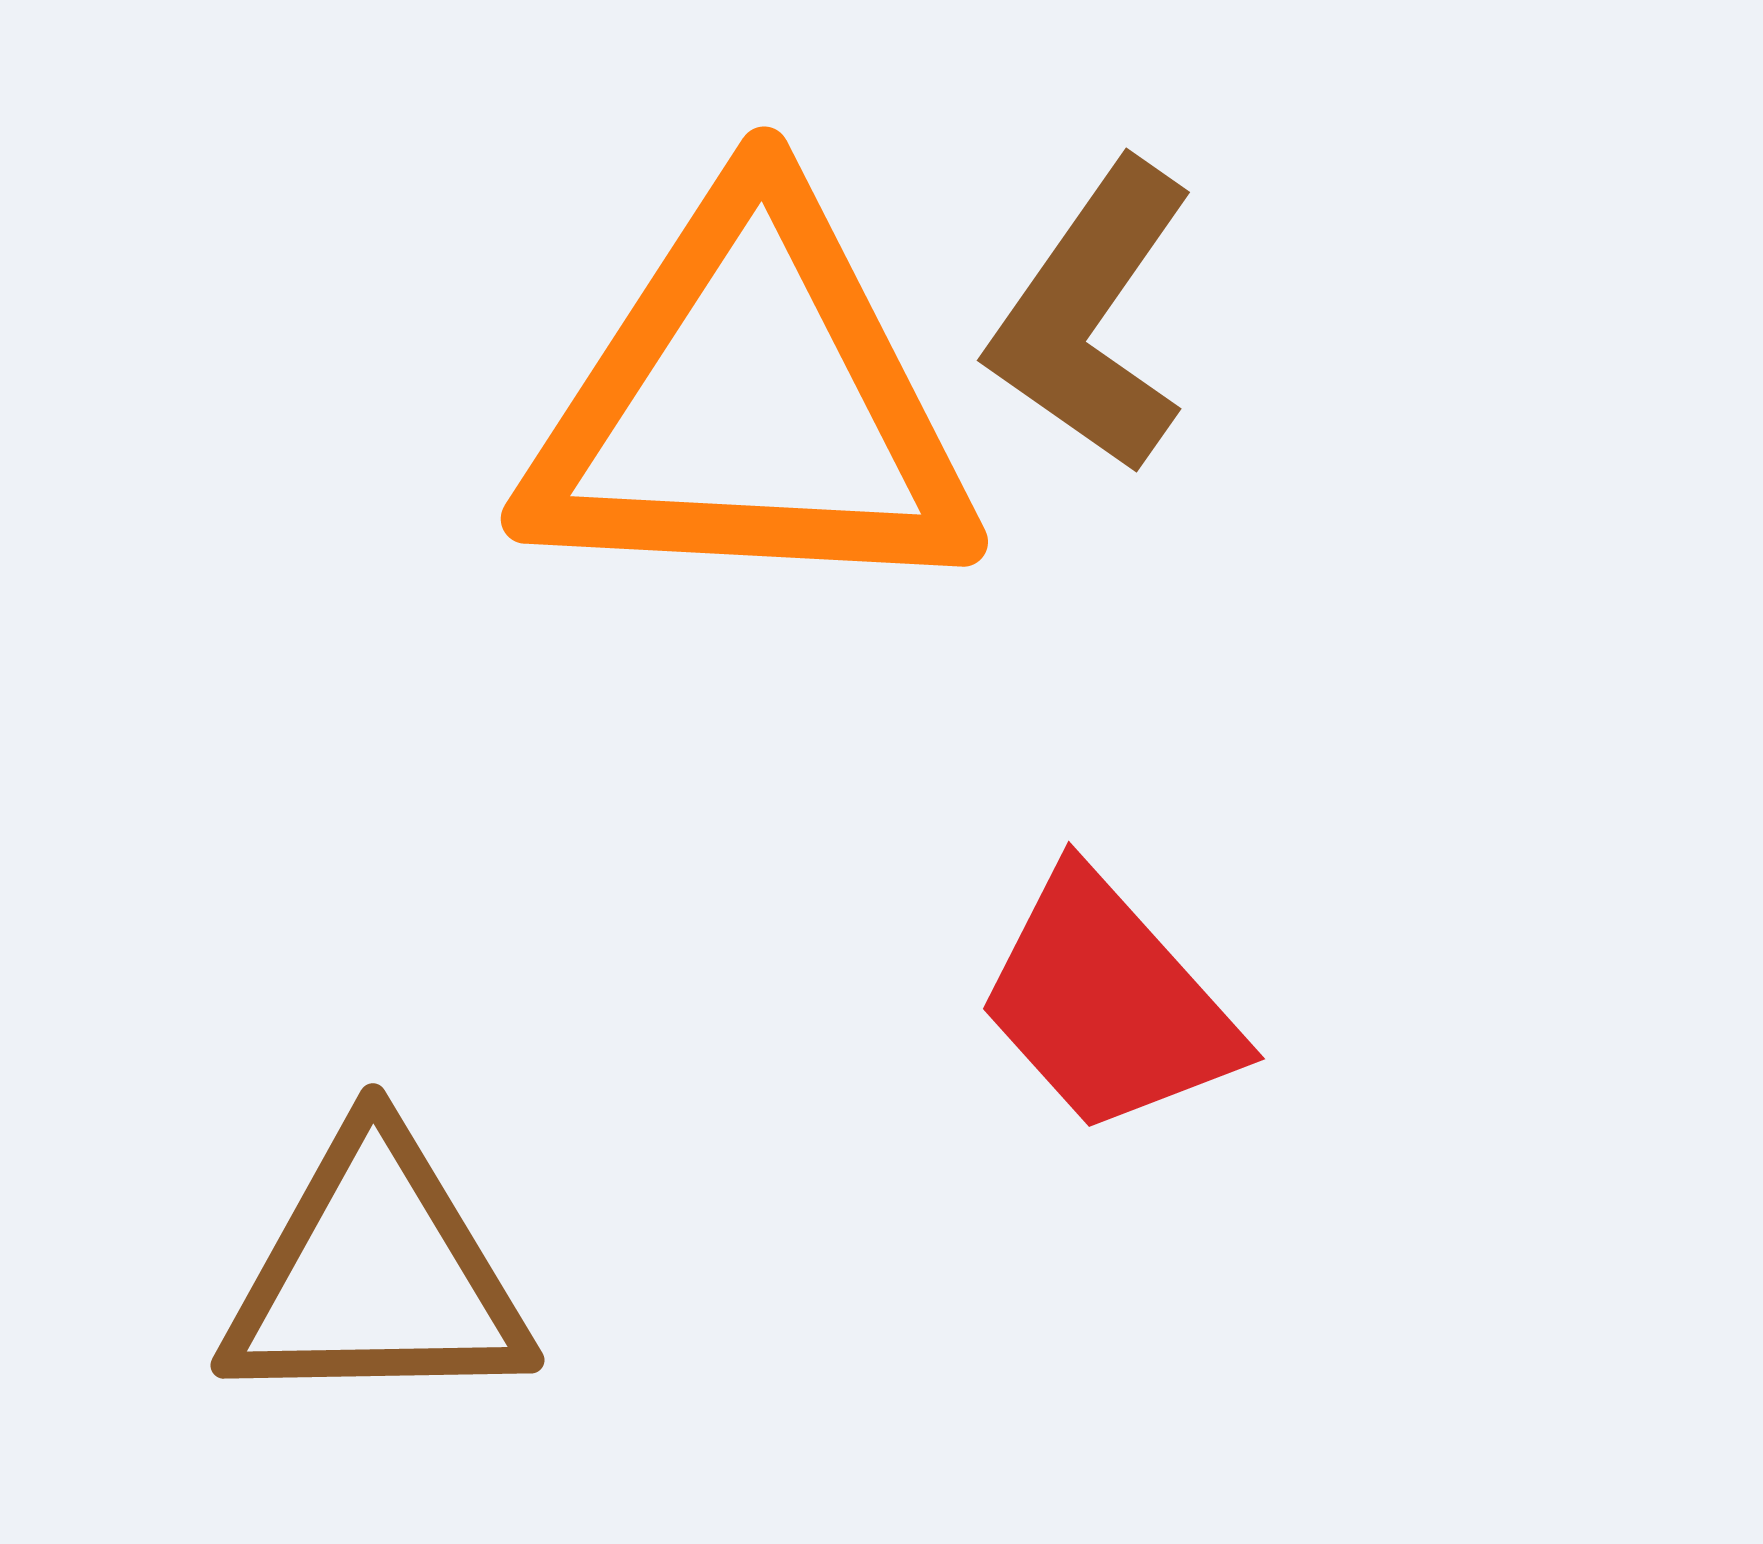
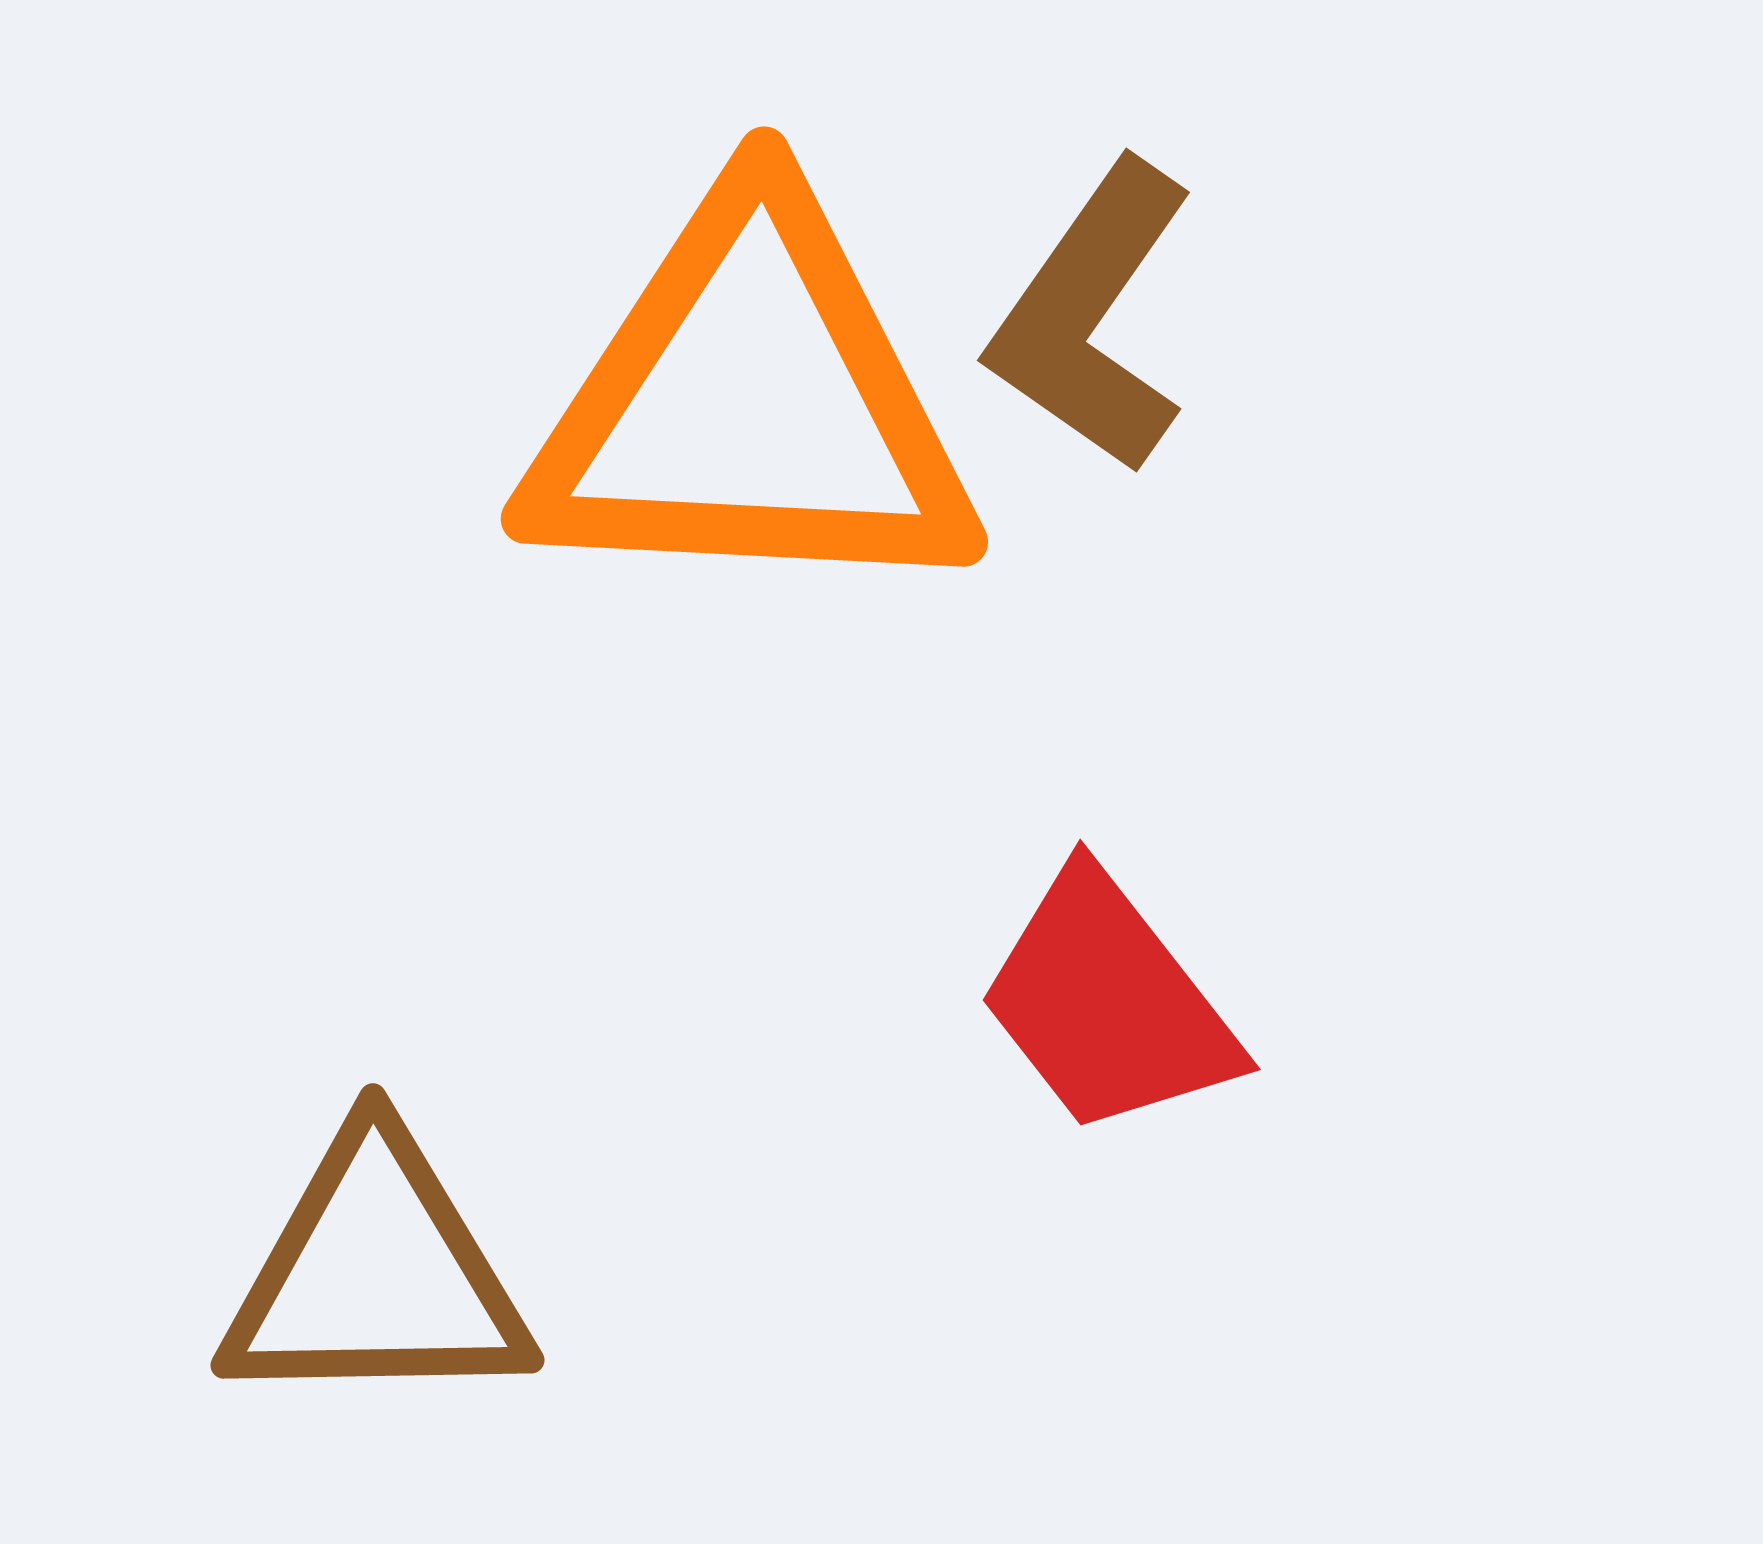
red trapezoid: rotated 4 degrees clockwise
